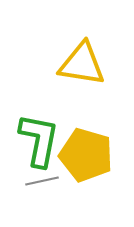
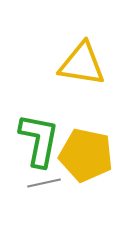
yellow pentagon: rotated 4 degrees counterclockwise
gray line: moved 2 px right, 2 px down
